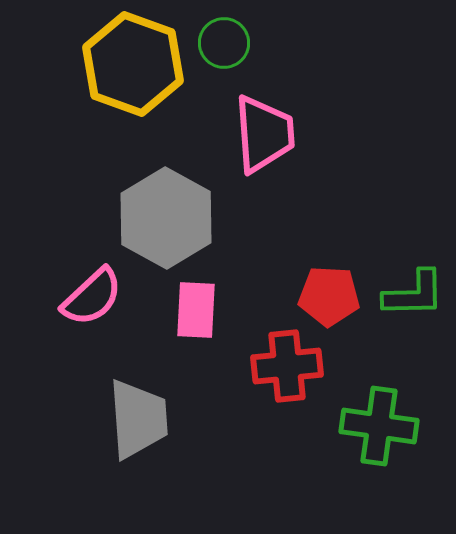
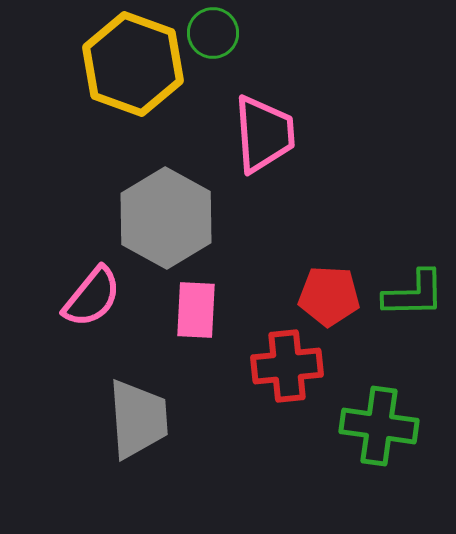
green circle: moved 11 px left, 10 px up
pink semicircle: rotated 8 degrees counterclockwise
